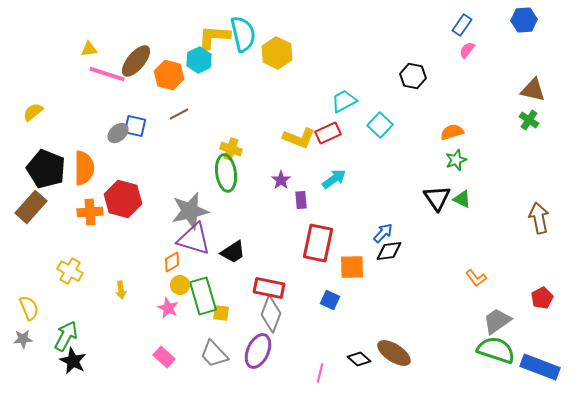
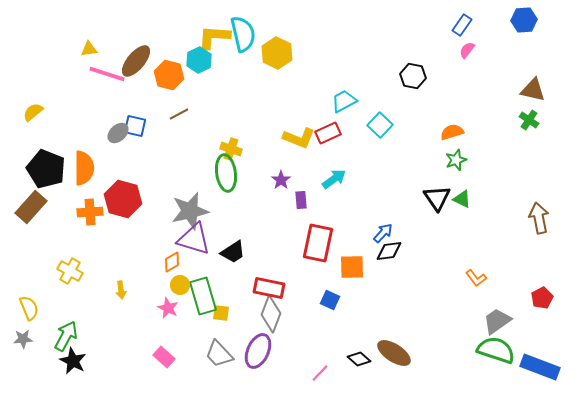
gray trapezoid at (214, 354): moved 5 px right
pink line at (320, 373): rotated 30 degrees clockwise
